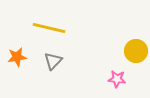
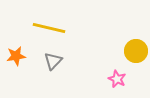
orange star: moved 1 px left, 1 px up
pink star: rotated 18 degrees clockwise
